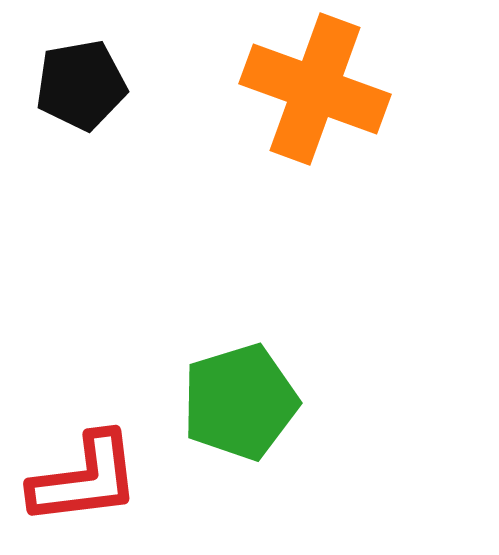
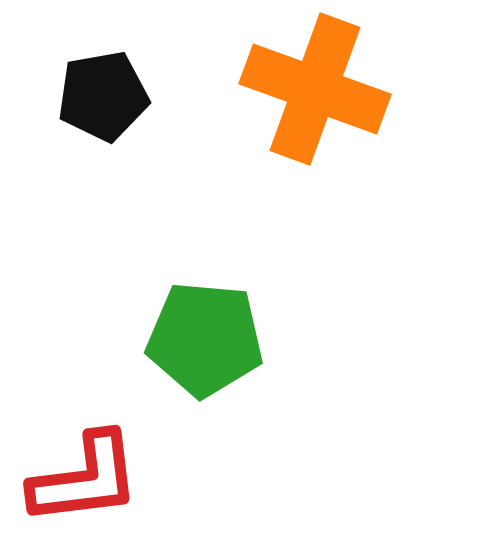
black pentagon: moved 22 px right, 11 px down
green pentagon: moved 35 px left, 63 px up; rotated 22 degrees clockwise
